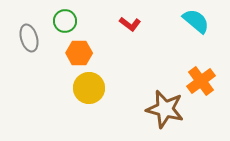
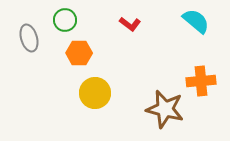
green circle: moved 1 px up
orange cross: rotated 32 degrees clockwise
yellow circle: moved 6 px right, 5 px down
